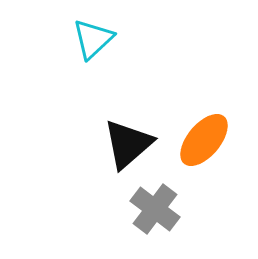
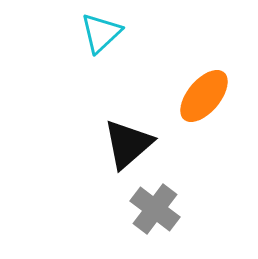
cyan triangle: moved 8 px right, 6 px up
orange ellipse: moved 44 px up
